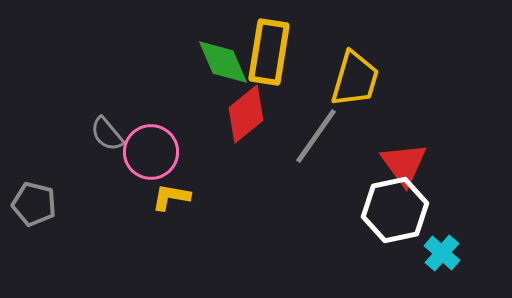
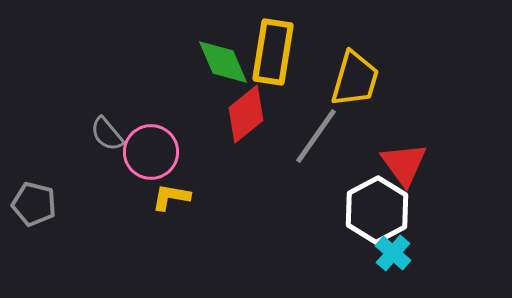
yellow rectangle: moved 4 px right
white hexagon: moved 18 px left; rotated 16 degrees counterclockwise
cyan cross: moved 49 px left
